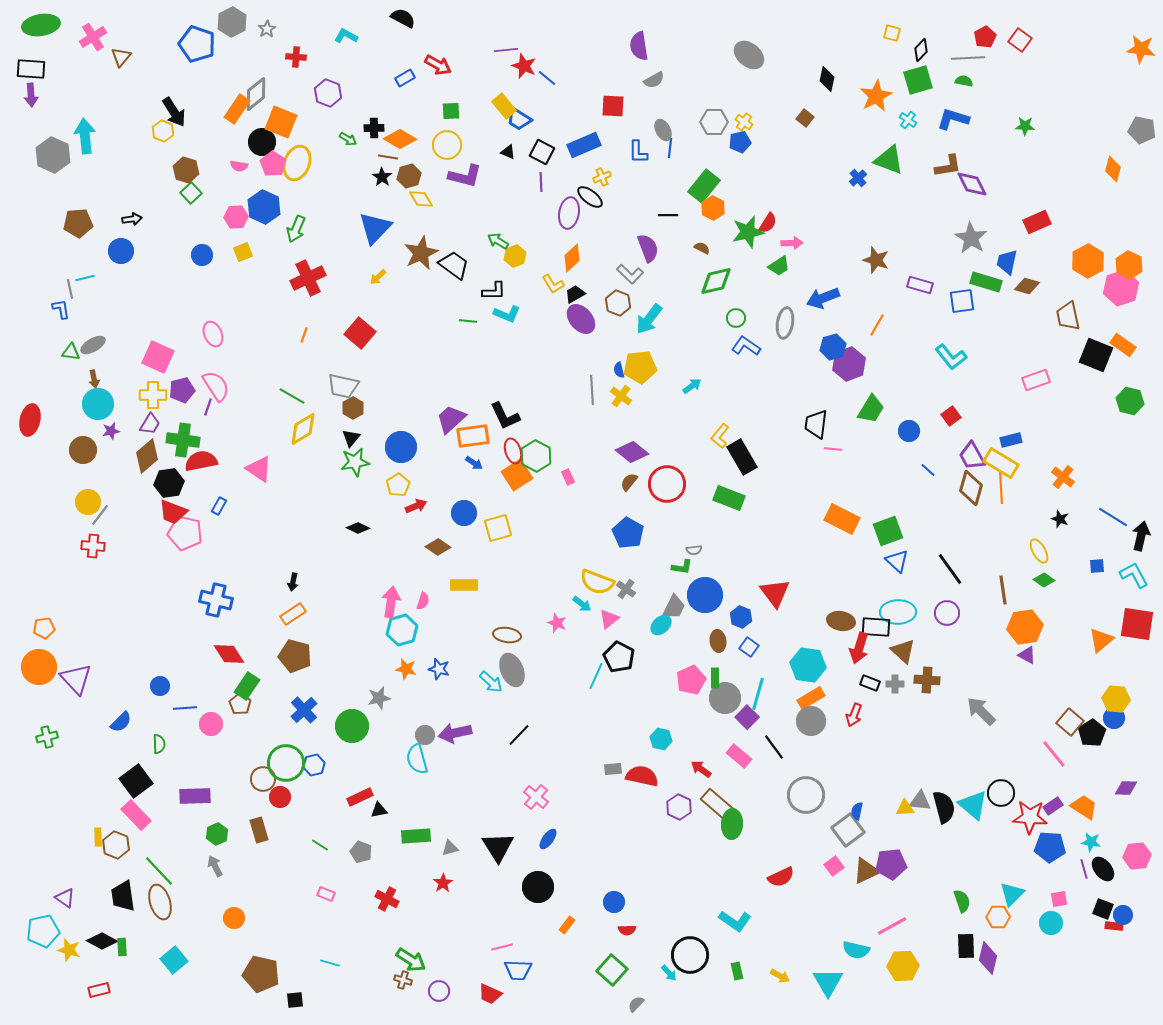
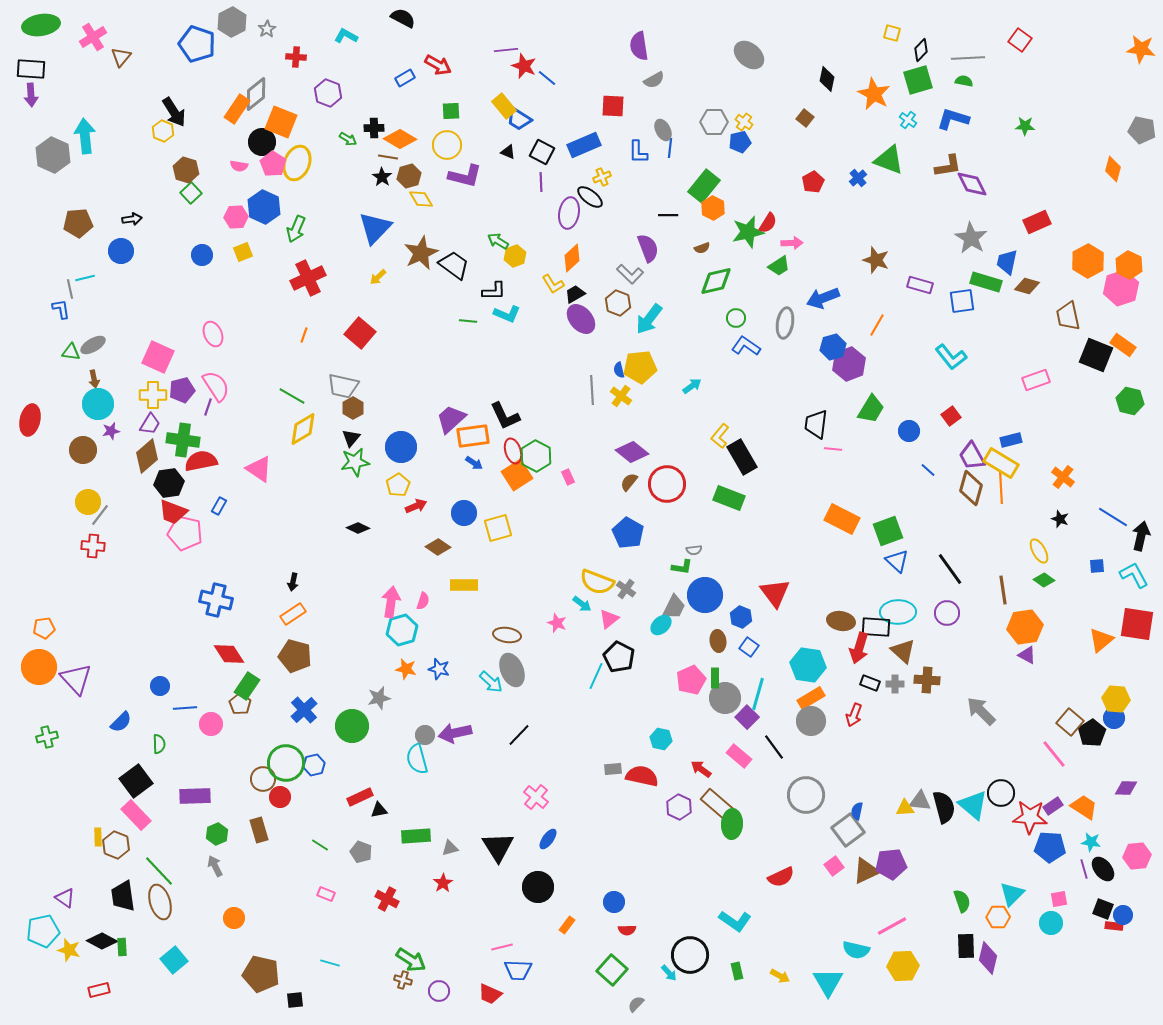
red pentagon at (985, 37): moved 172 px left, 145 px down
orange star at (876, 96): moved 2 px left, 2 px up; rotated 16 degrees counterclockwise
brown semicircle at (702, 248): rotated 133 degrees clockwise
